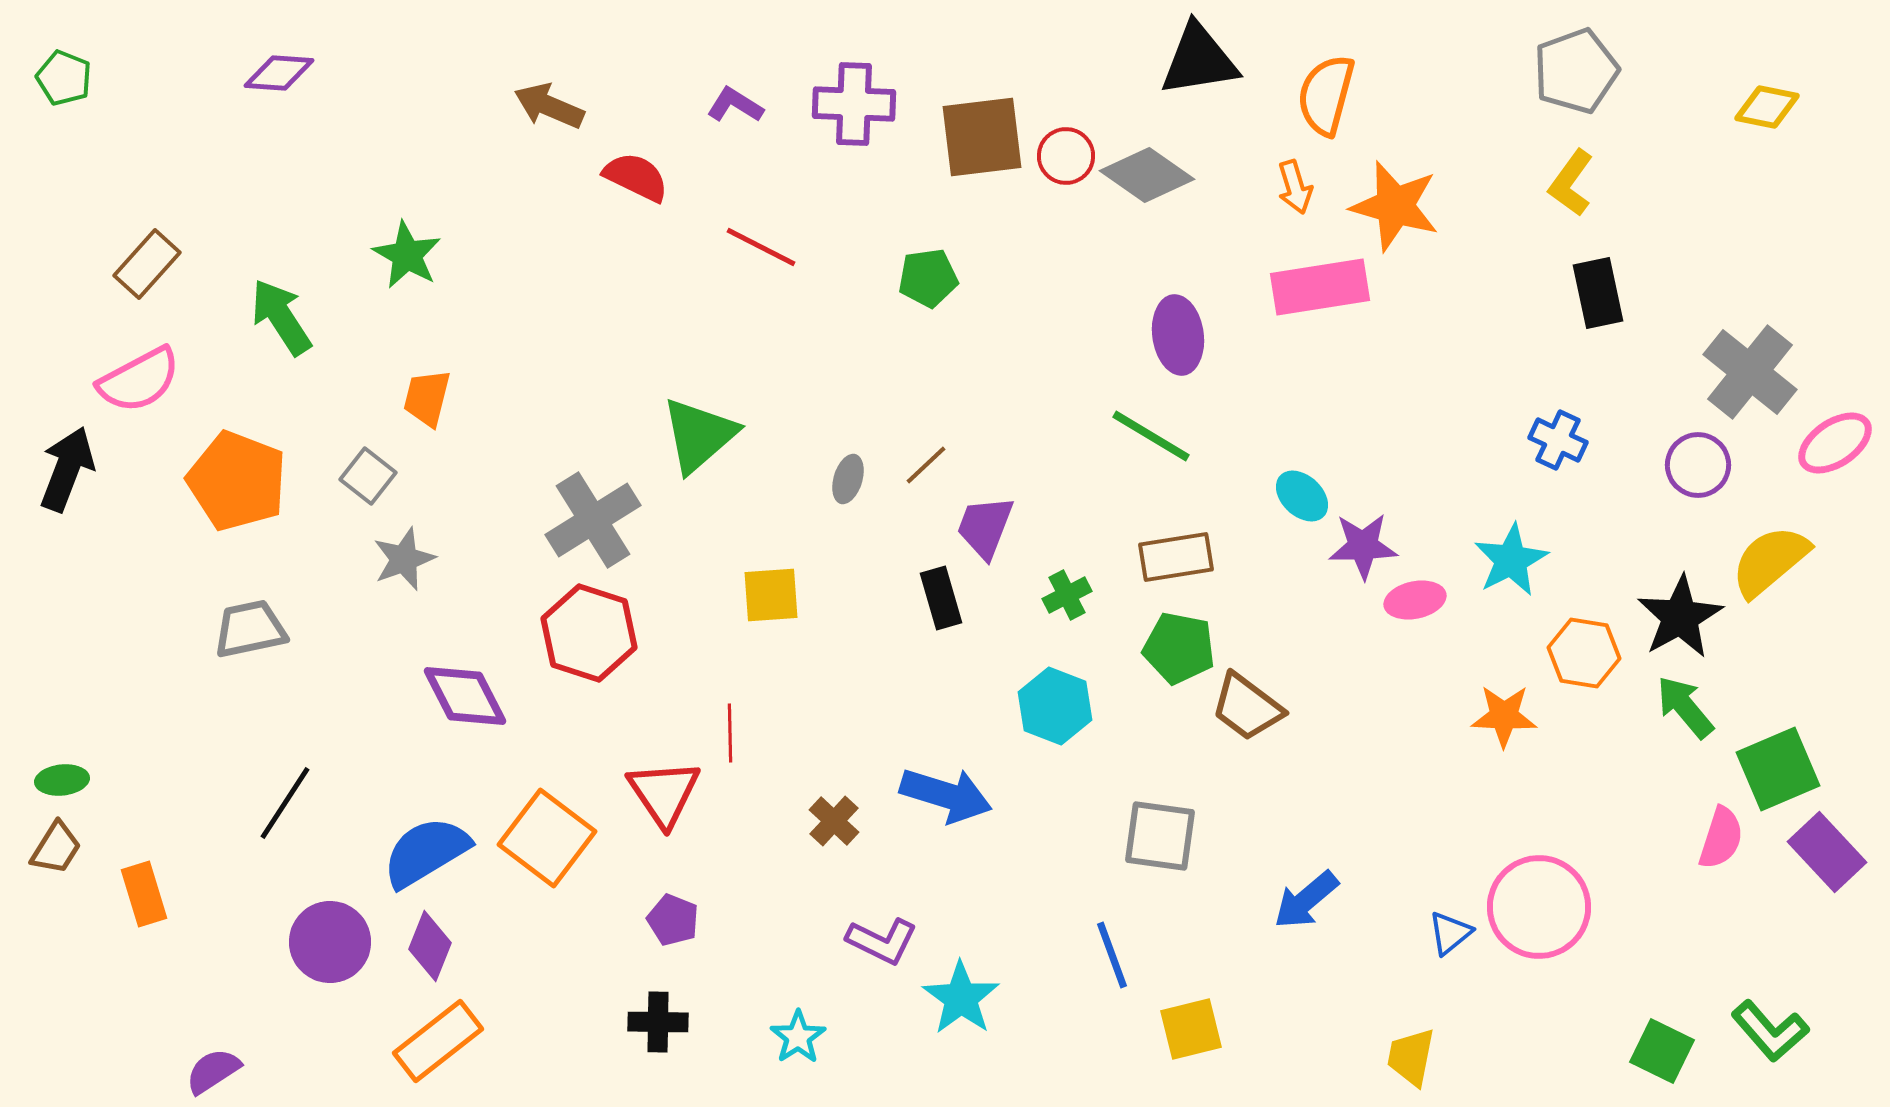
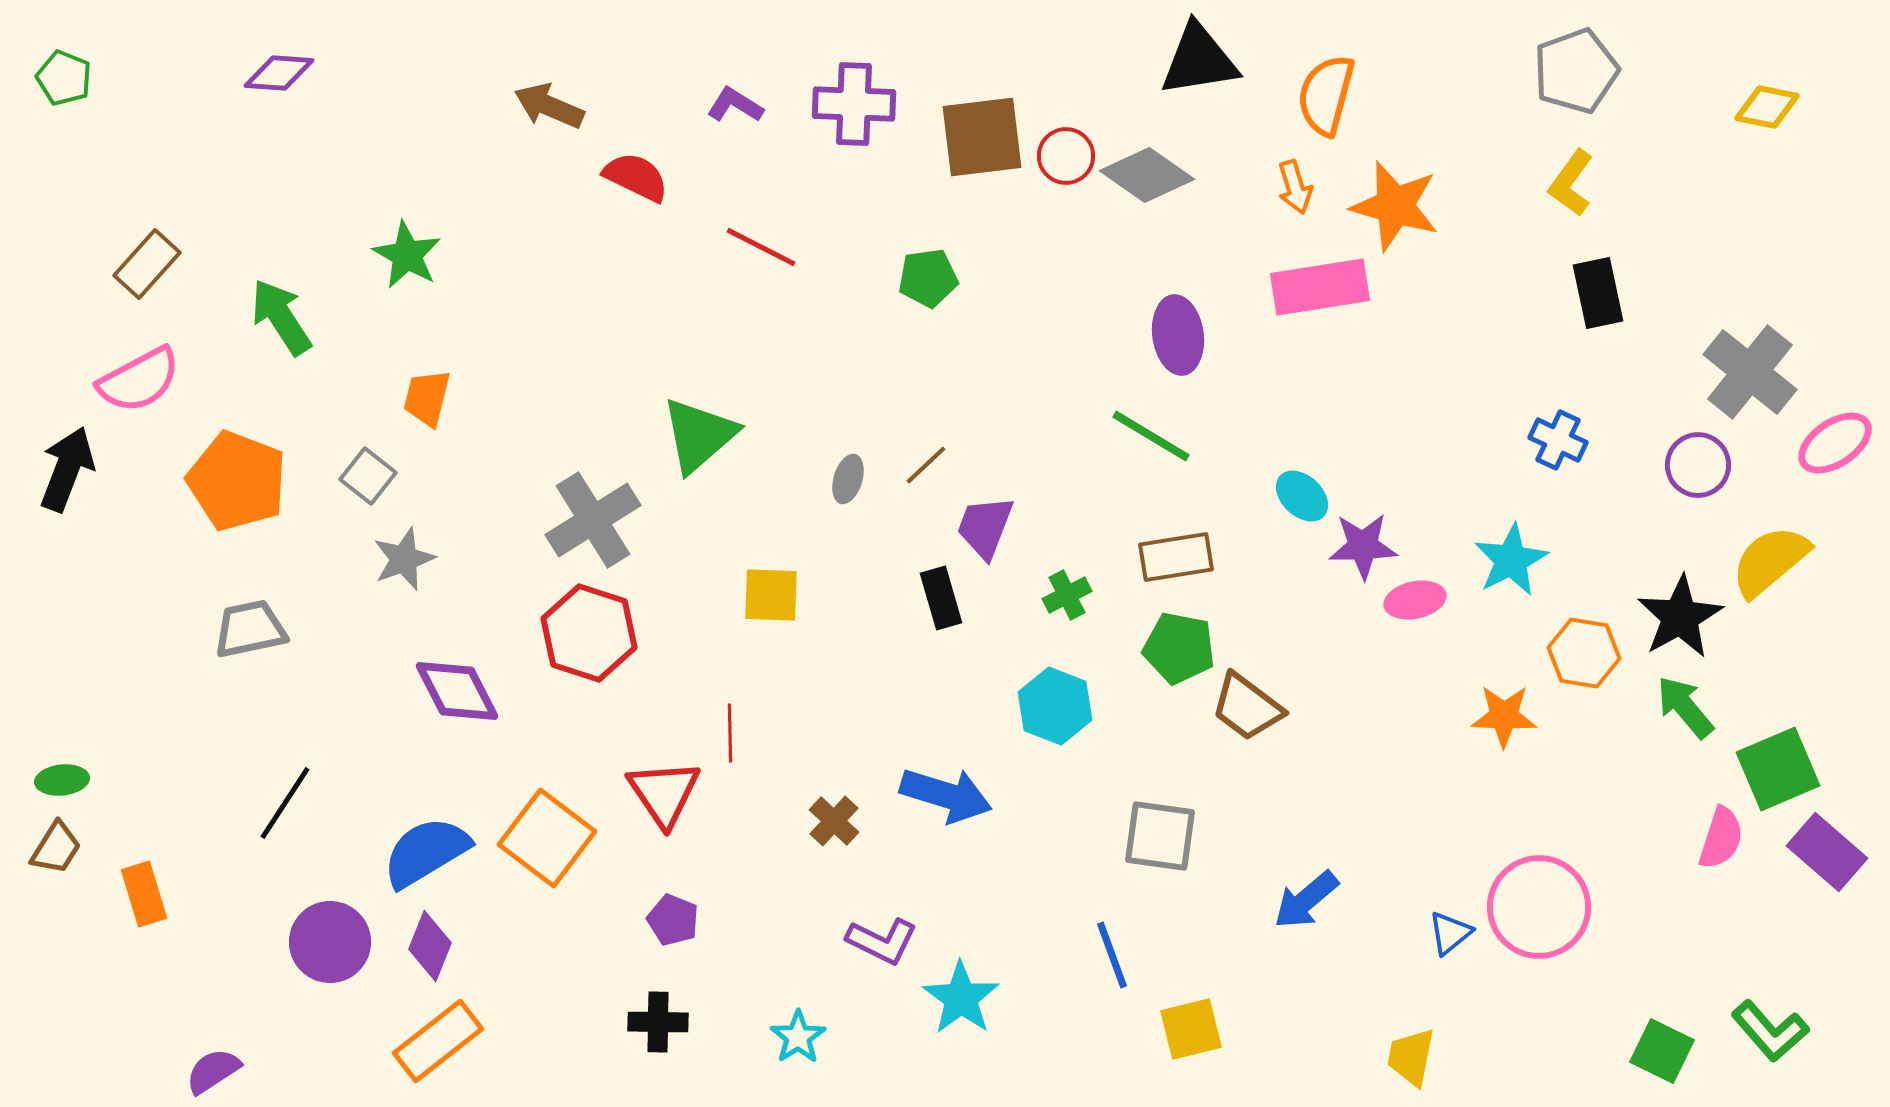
yellow square at (771, 595): rotated 6 degrees clockwise
purple diamond at (465, 696): moved 8 px left, 5 px up
purple rectangle at (1827, 852): rotated 6 degrees counterclockwise
